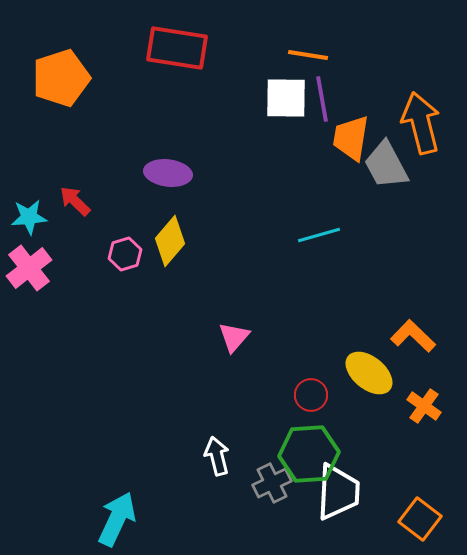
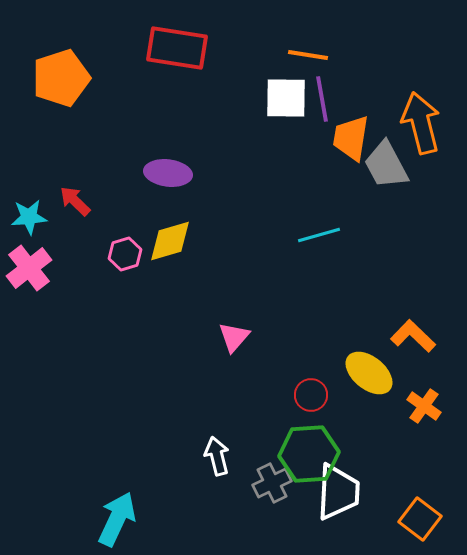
yellow diamond: rotated 33 degrees clockwise
